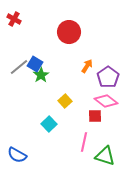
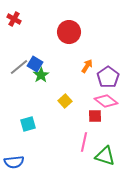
cyan square: moved 21 px left; rotated 28 degrees clockwise
blue semicircle: moved 3 px left, 7 px down; rotated 36 degrees counterclockwise
